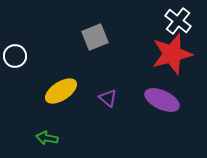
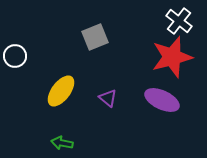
white cross: moved 1 px right
red star: moved 3 px down
yellow ellipse: rotated 20 degrees counterclockwise
green arrow: moved 15 px right, 5 px down
